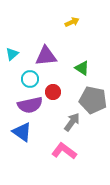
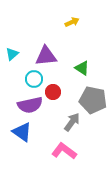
cyan circle: moved 4 px right
